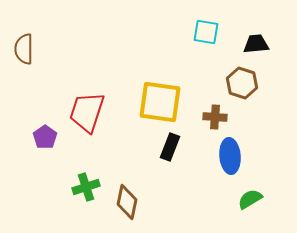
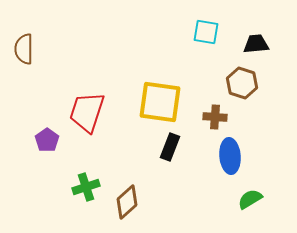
purple pentagon: moved 2 px right, 3 px down
brown diamond: rotated 36 degrees clockwise
